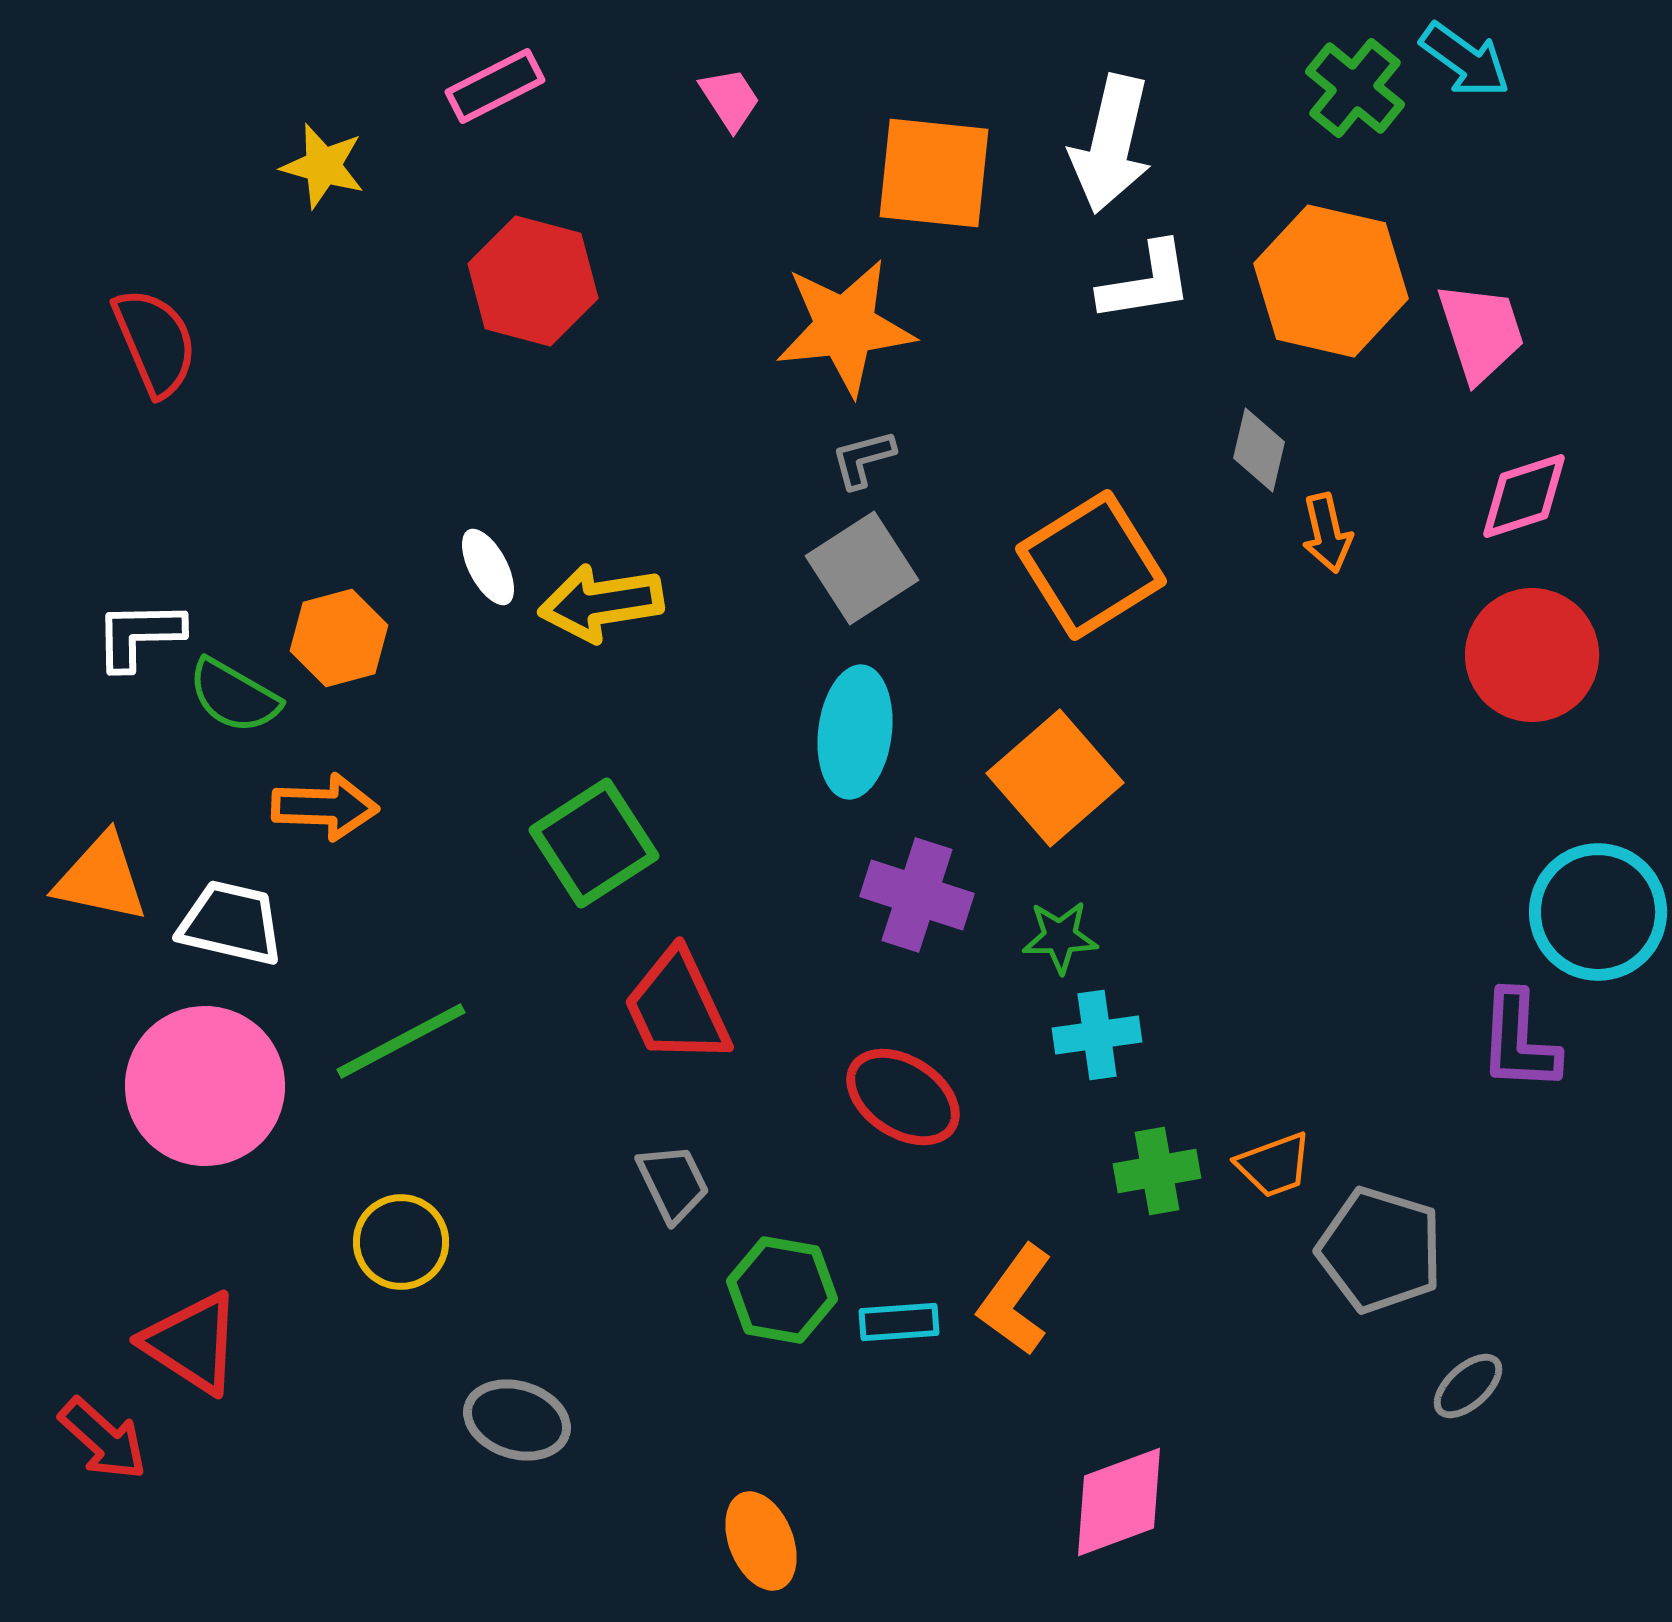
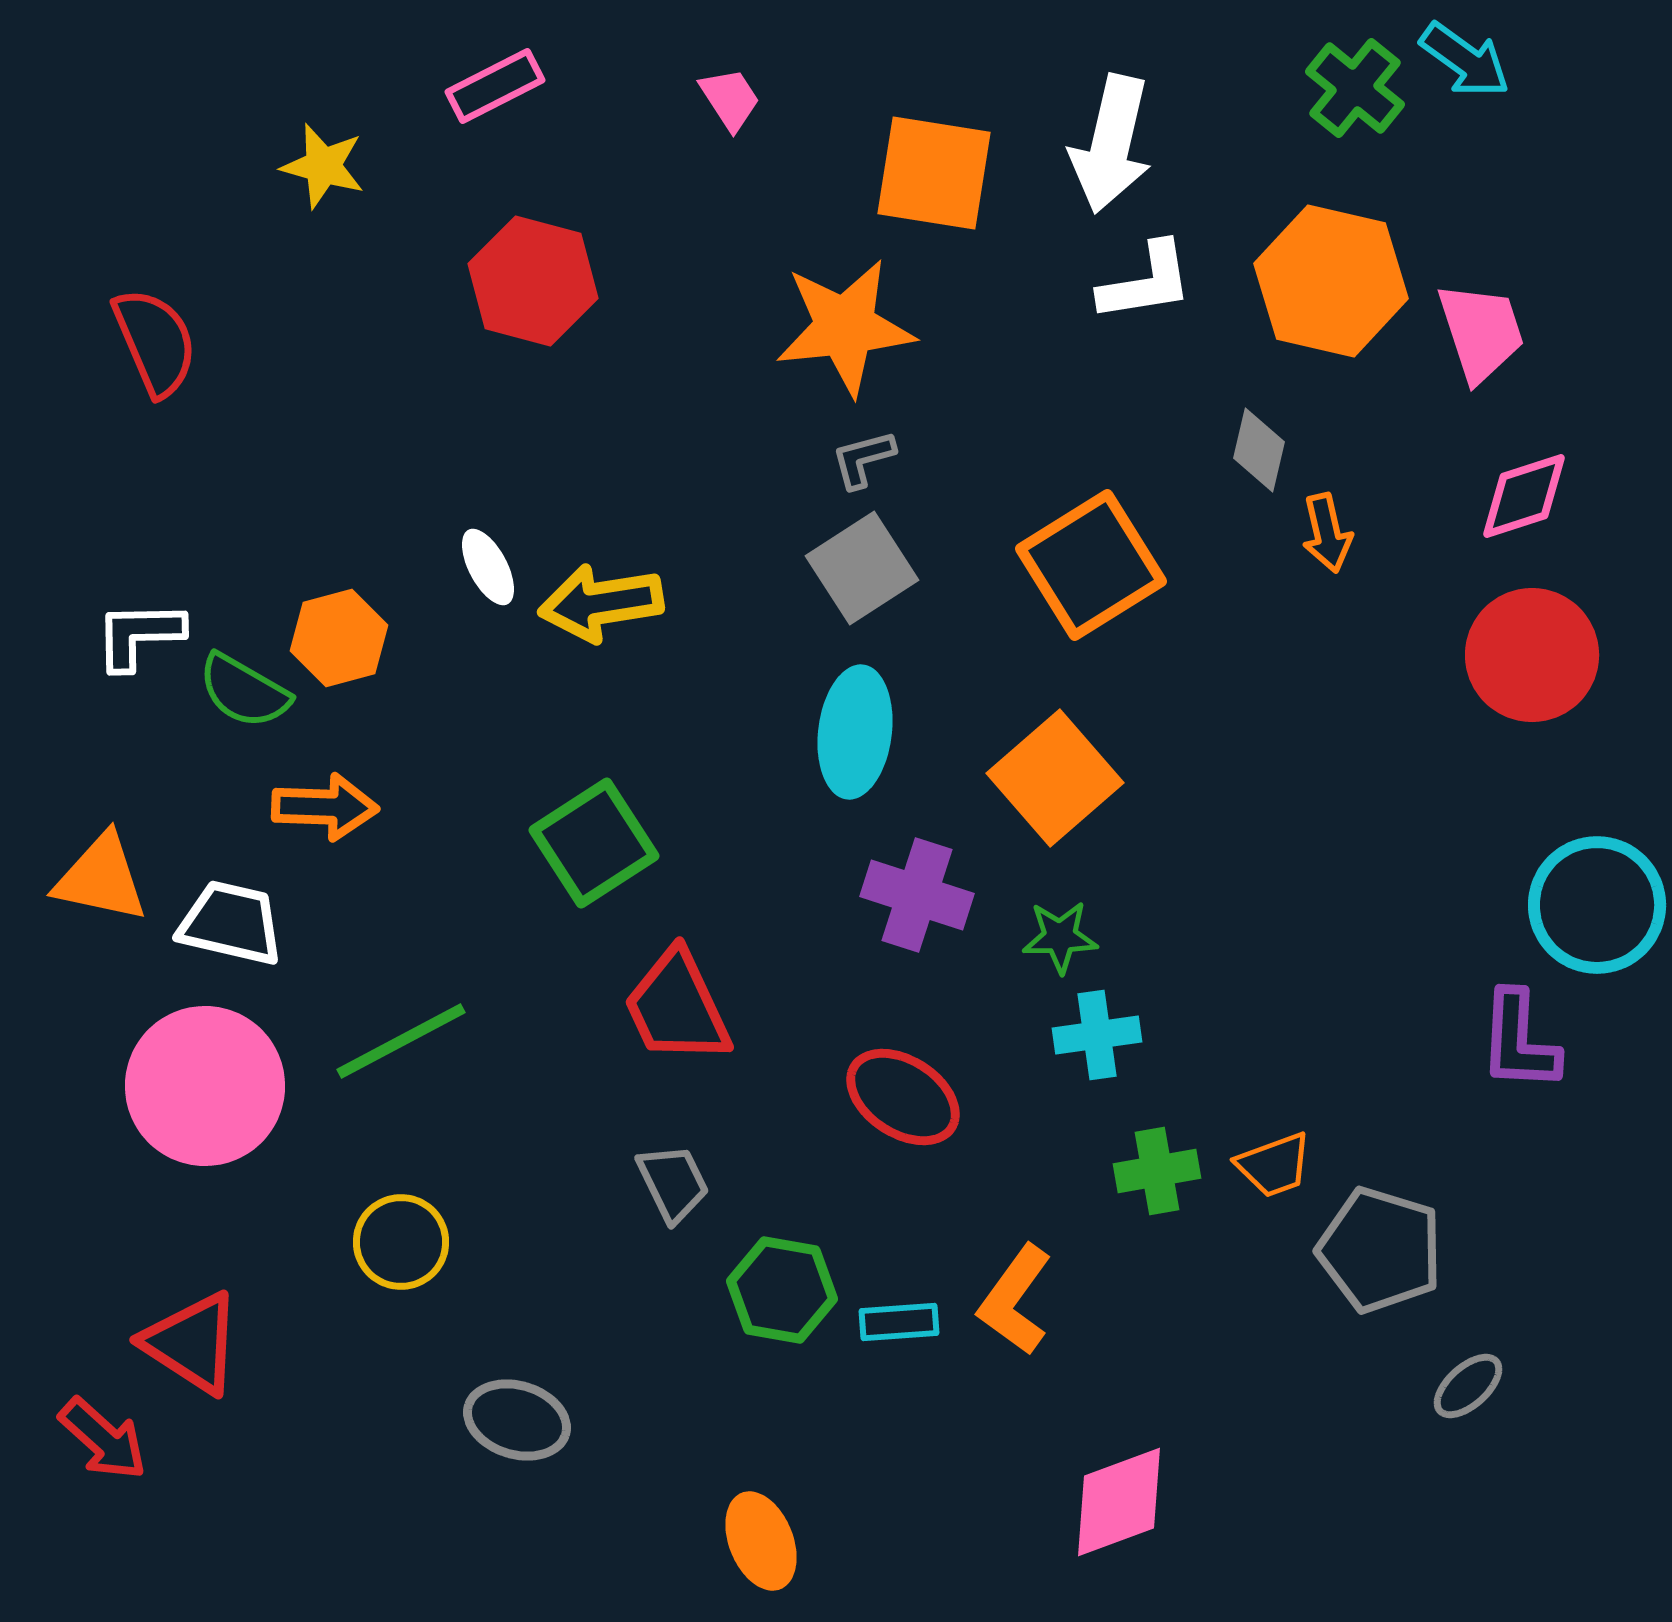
orange square at (934, 173): rotated 3 degrees clockwise
green semicircle at (234, 696): moved 10 px right, 5 px up
cyan circle at (1598, 912): moved 1 px left, 7 px up
